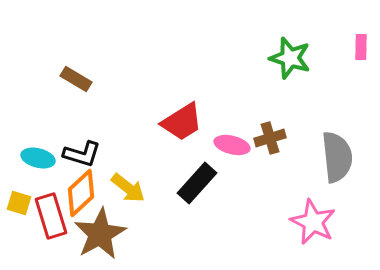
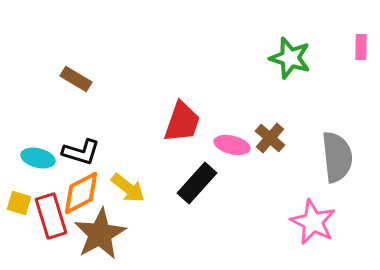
red trapezoid: rotated 39 degrees counterclockwise
brown cross: rotated 32 degrees counterclockwise
black L-shape: moved 1 px left, 2 px up
orange diamond: rotated 15 degrees clockwise
